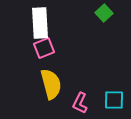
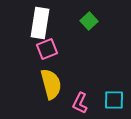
green square: moved 15 px left, 8 px down
white rectangle: rotated 12 degrees clockwise
pink square: moved 3 px right, 1 px down
